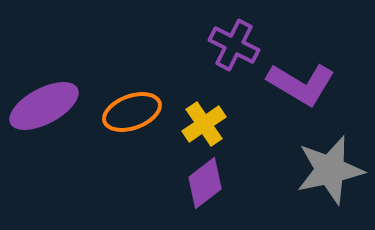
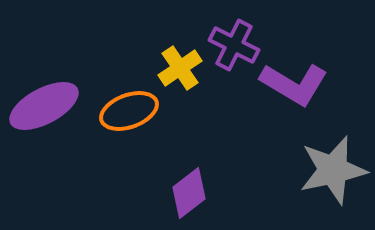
purple L-shape: moved 7 px left
orange ellipse: moved 3 px left, 1 px up
yellow cross: moved 24 px left, 56 px up
gray star: moved 3 px right
purple diamond: moved 16 px left, 10 px down
